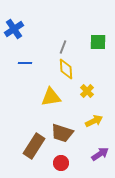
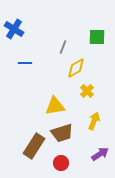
blue cross: rotated 24 degrees counterclockwise
green square: moved 1 px left, 5 px up
yellow diamond: moved 10 px right, 1 px up; rotated 65 degrees clockwise
yellow triangle: moved 4 px right, 9 px down
yellow arrow: rotated 42 degrees counterclockwise
brown trapezoid: rotated 35 degrees counterclockwise
